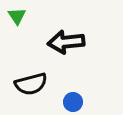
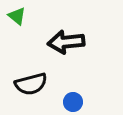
green triangle: rotated 18 degrees counterclockwise
